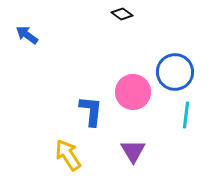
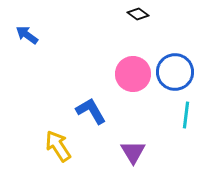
black diamond: moved 16 px right
pink circle: moved 18 px up
blue L-shape: rotated 36 degrees counterclockwise
purple triangle: moved 1 px down
yellow arrow: moved 10 px left, 9 px up
